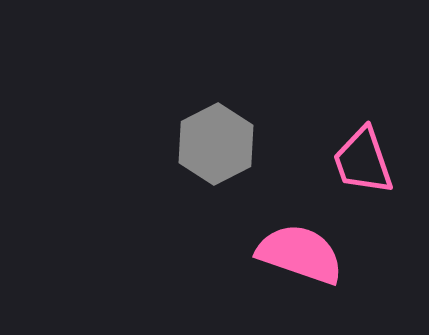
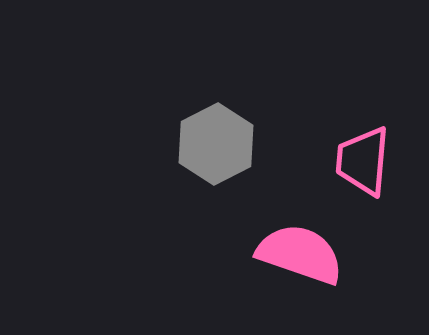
pink trapezoid: rotated 24 degrees clockwise
